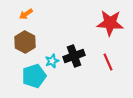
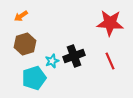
orange arrow: moved 5 px left, 2 px down
brown hexagon: moved 2 px down; rotated 15 degrees clockwise
red line: moved 2 px right, 1 px up
cyan pentagon: moved 2 px down
